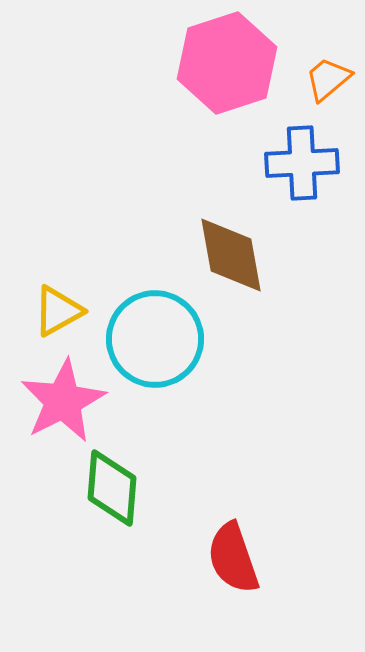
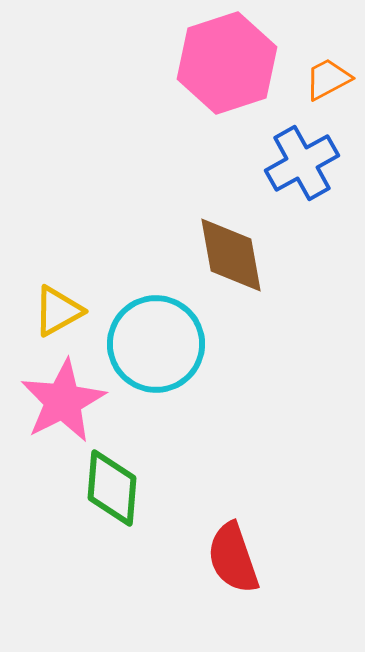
orange trapezoid: rotated 12 degrees clockwise
blue cross: rotated 26 degrees counterclockwise
cyan circle: moved 1 px right, 5 px down
